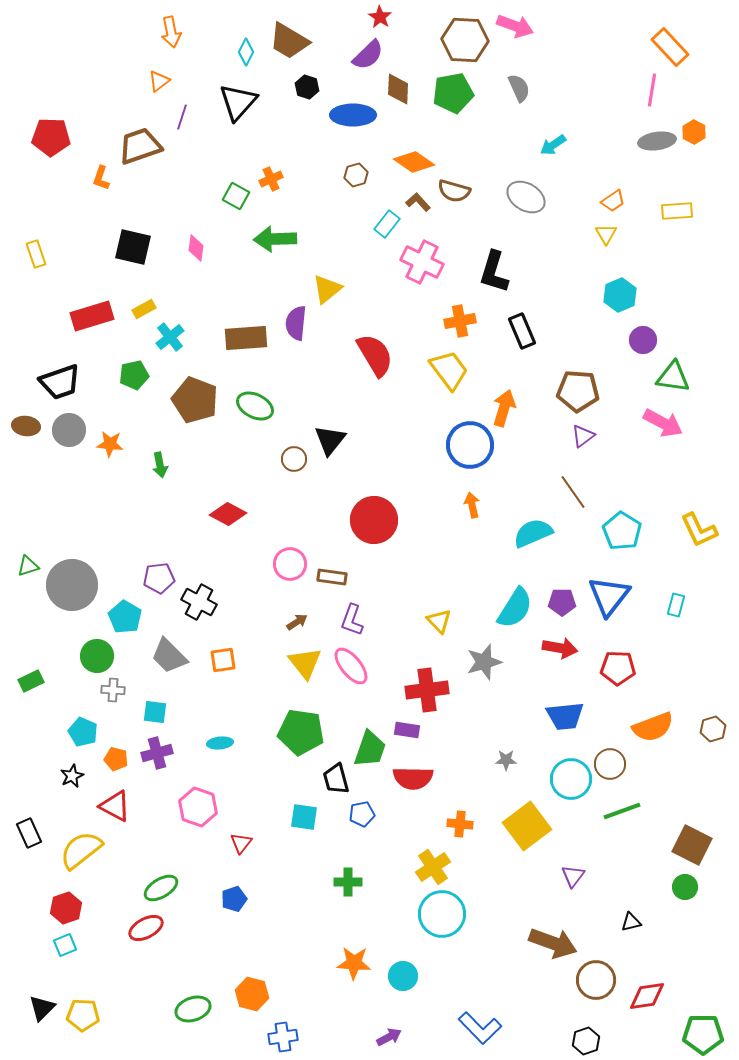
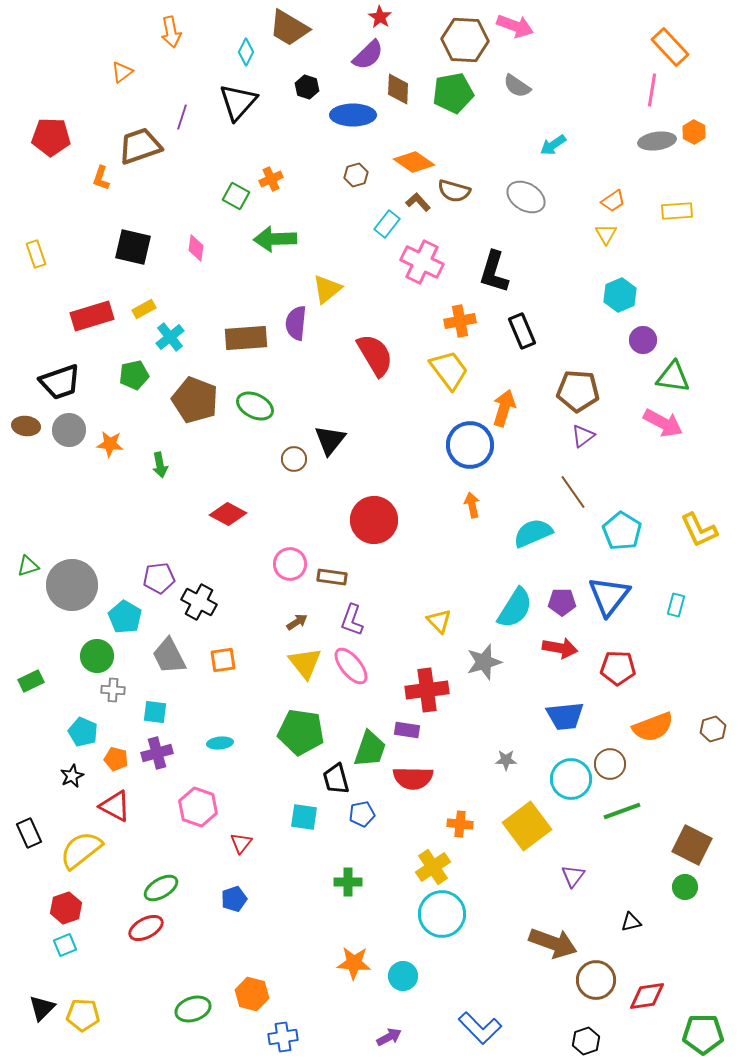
brown trapezoid at (289, 41): moved 13 px up
orange triangle at (159, 81): moved 37 px left, 9 px up
gray semicircle at (519, 88): moved 2 px left, 2 px up; rotated 148 degrees clockwise
gray trapezoid at (169, 656): rotated 18 degrees clockwise
